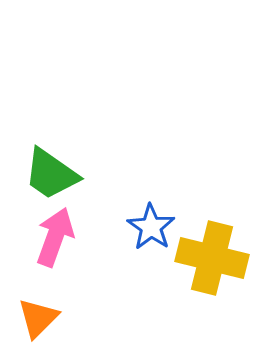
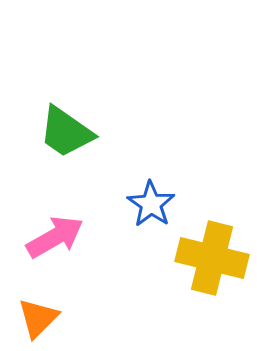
green trapezoid: moved 15 px right, 42 px up
blue star: moved 23 px up
pink arrow: rotated 40 degrees clockwise
